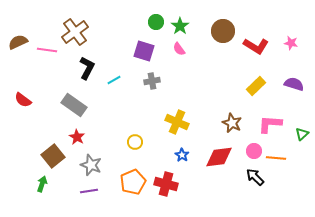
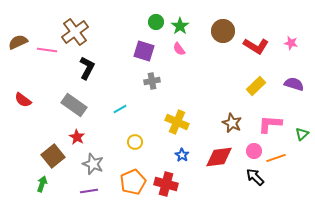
cyan line: moved 6 px right, 29 px down
orange line: rotated 24 degrees counterclockwise
gray star: moved 2 px right, 1 px up
